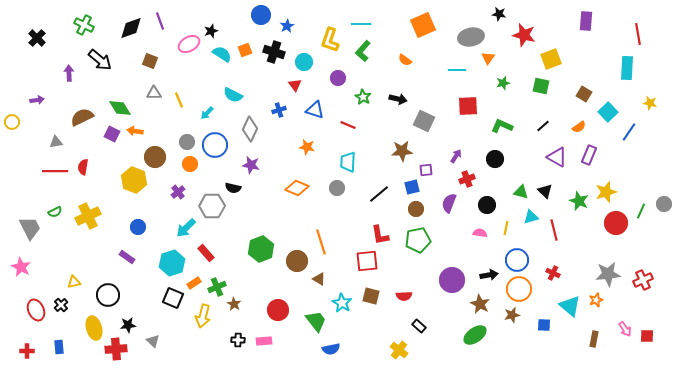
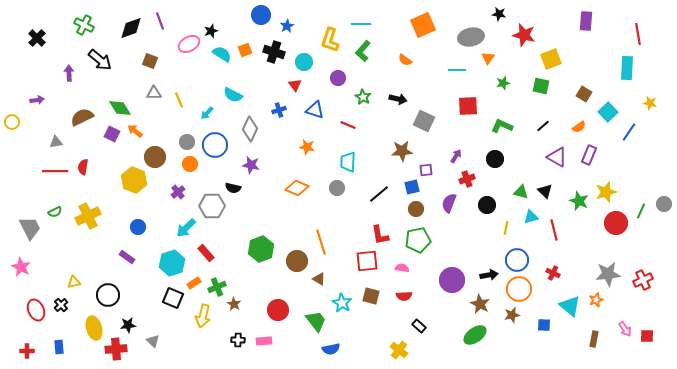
orange arrow at (135, 131): rotated 28 degrees clockwise
pink semicircle at (480, 233): moved 78 px left, 35 px down
